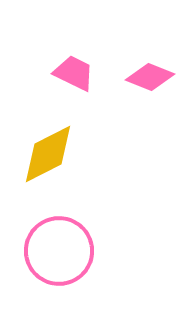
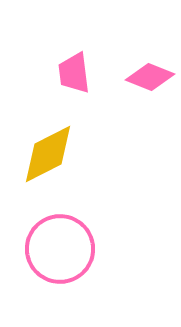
pink trapezoid: rotated 123 degrees counterclockwise
pink circle: moved 1 px right, 2 px up
